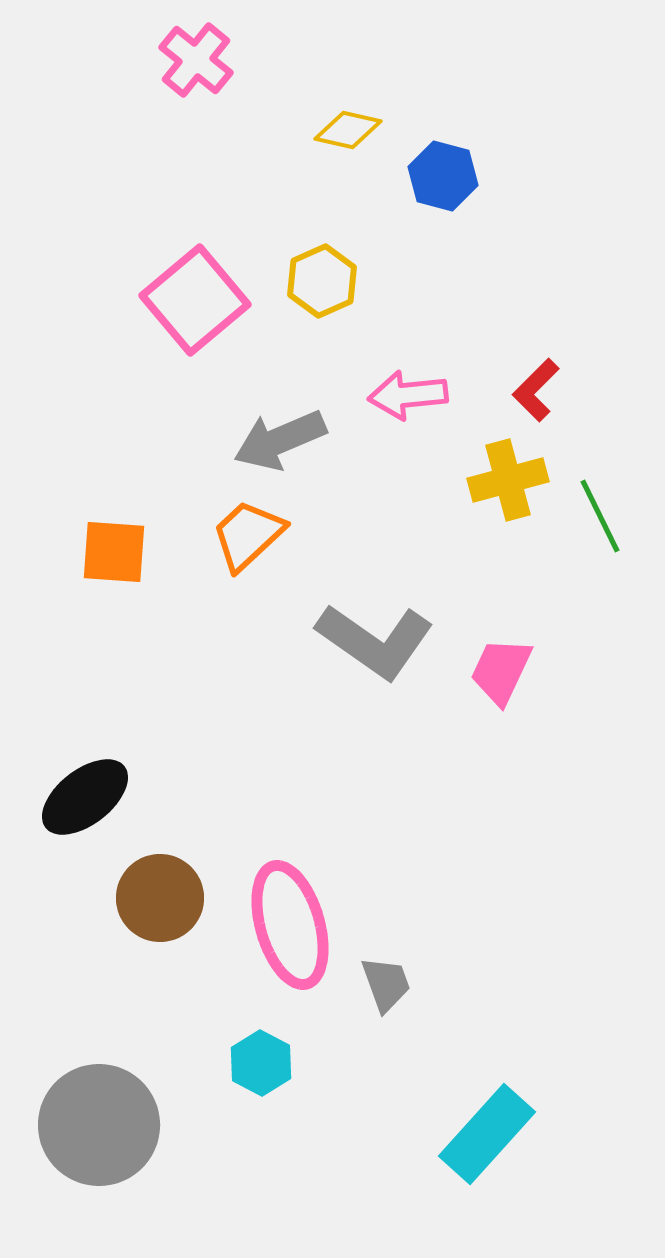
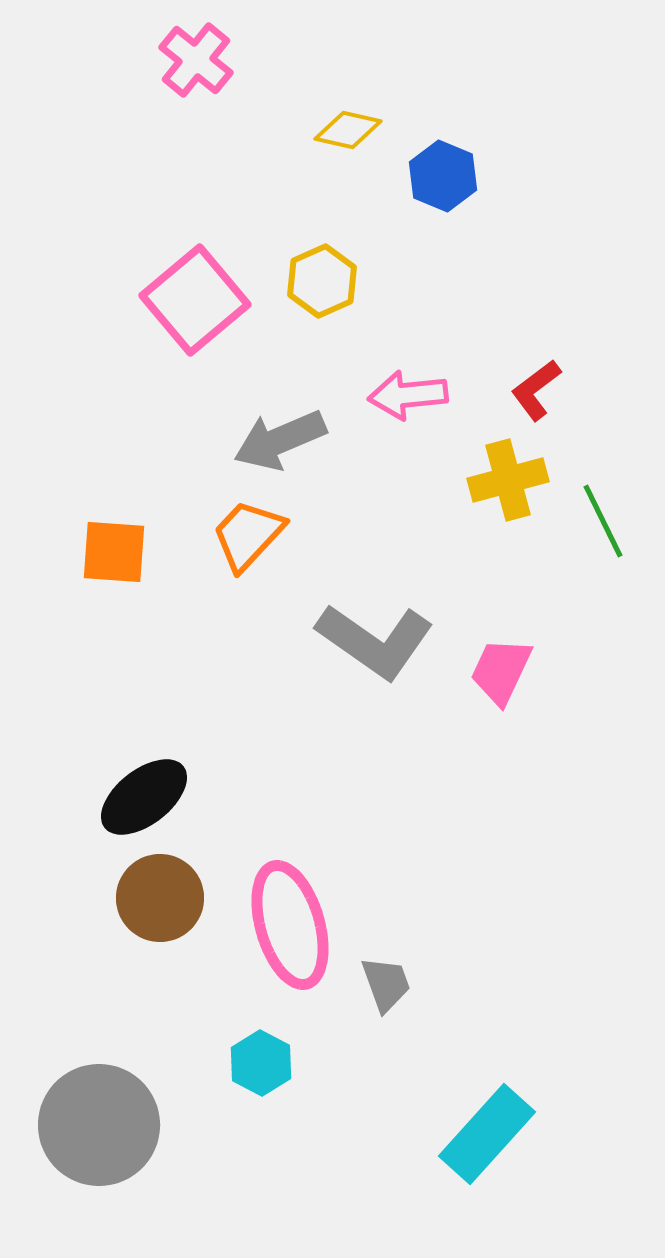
blue hexagon: rotated 8 degrees clockwise
red L-shape: rotated 8 degrees clockwise
green line: moved 3 px right, 5 px down
orange trapezoid: rotated 4 degrees counterclockwise
black ellipse: moved 59 px right
